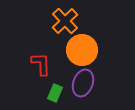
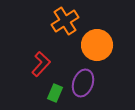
orange cross: rotated 12 degrees clockwise
orange circle: moved 15 px right, 5 px up
red L-shape: rotated 45 degrees clockwise
